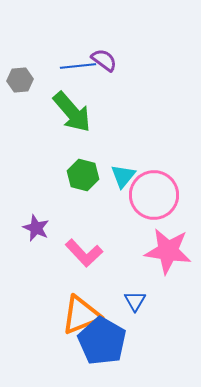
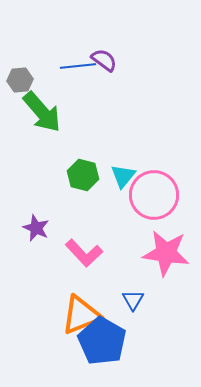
green arrow: moved 30 px left
pink star: moved 2 px left, 2 px down
blue triangle: moved 2 px left, 1 px up
